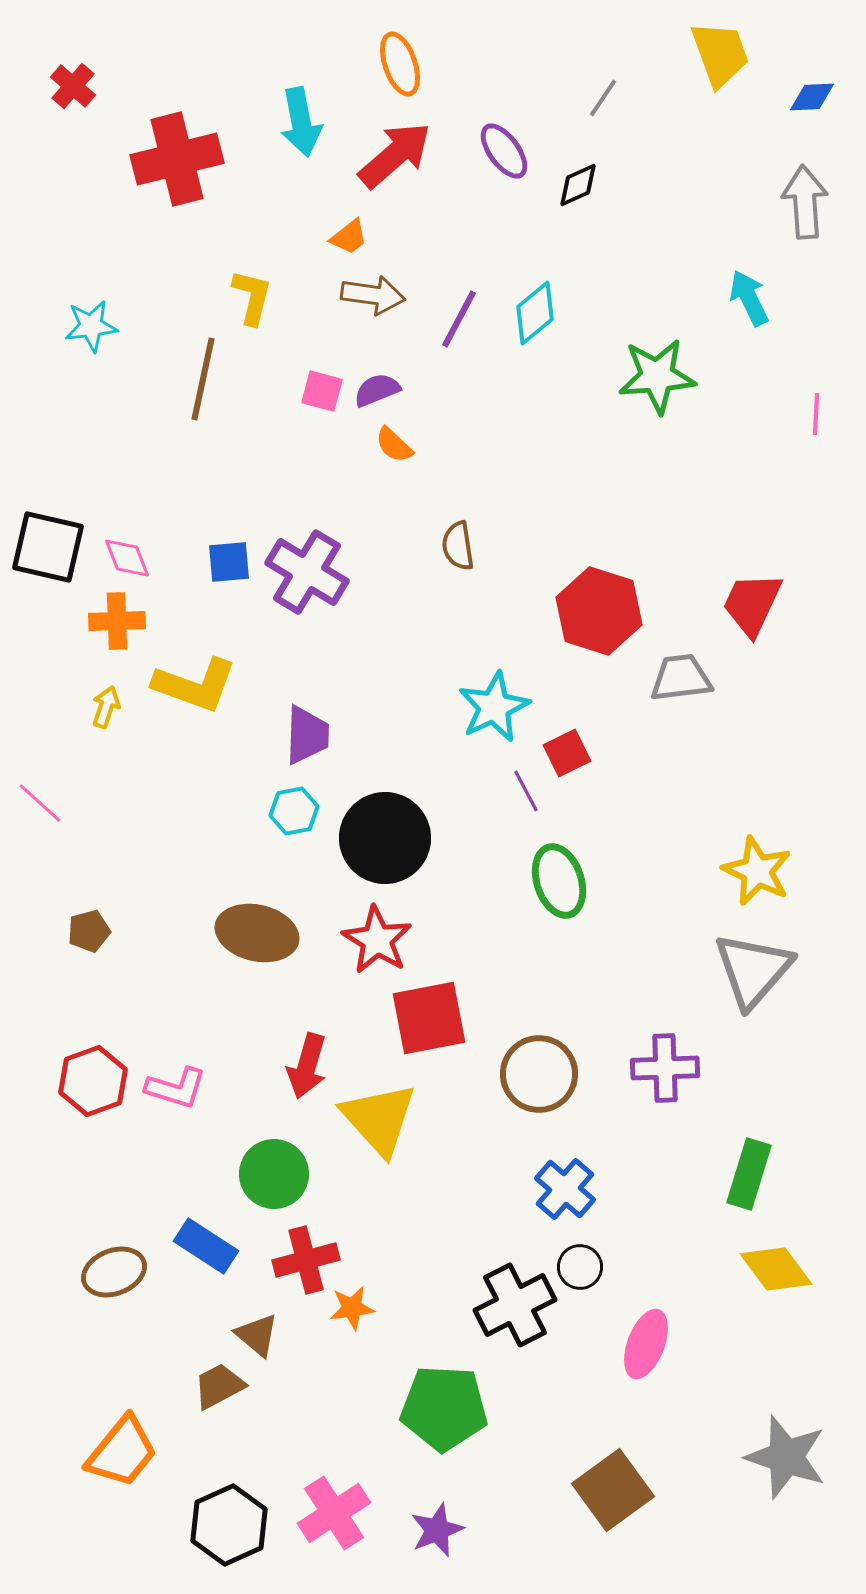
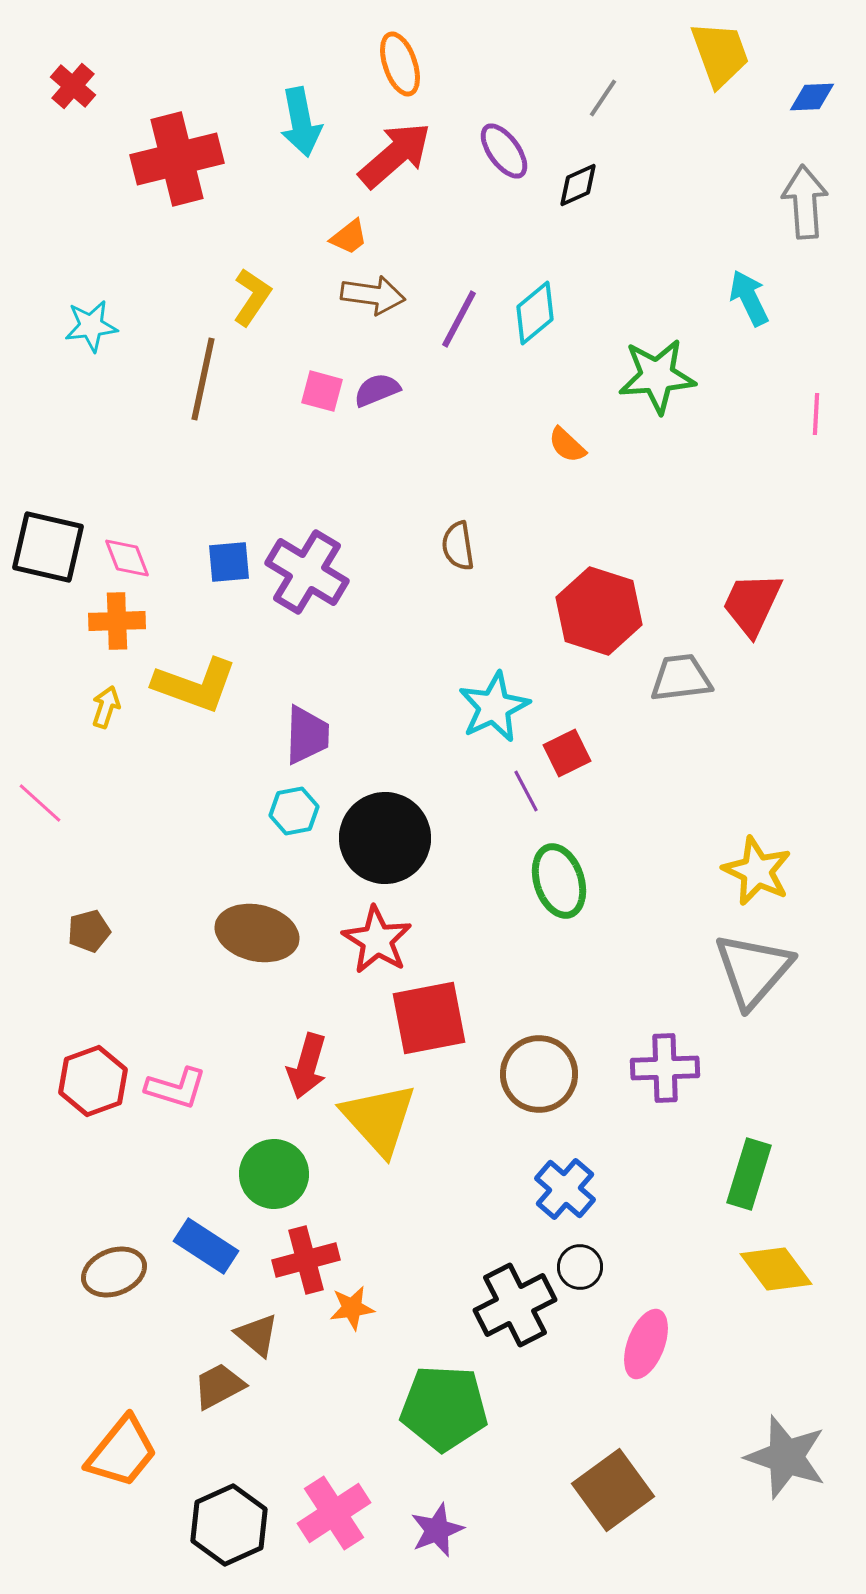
yellow L-shape at (252, 297): rotated 20 degrees clockwise
orange semicircle at (394, 445): moved 173 px right
